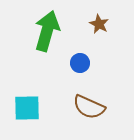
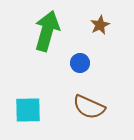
brown star: moved 1 px right, 1 px down; rotated 18 degrees clockwise
cyan square: moved 1 px right, 2 px down
